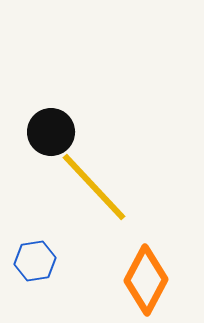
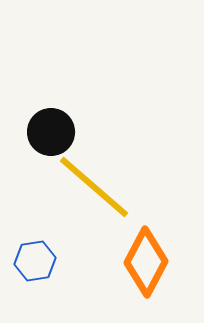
yellow line: rotated 6 degrees counterclockwise
orange diamond: moved 18 px up
